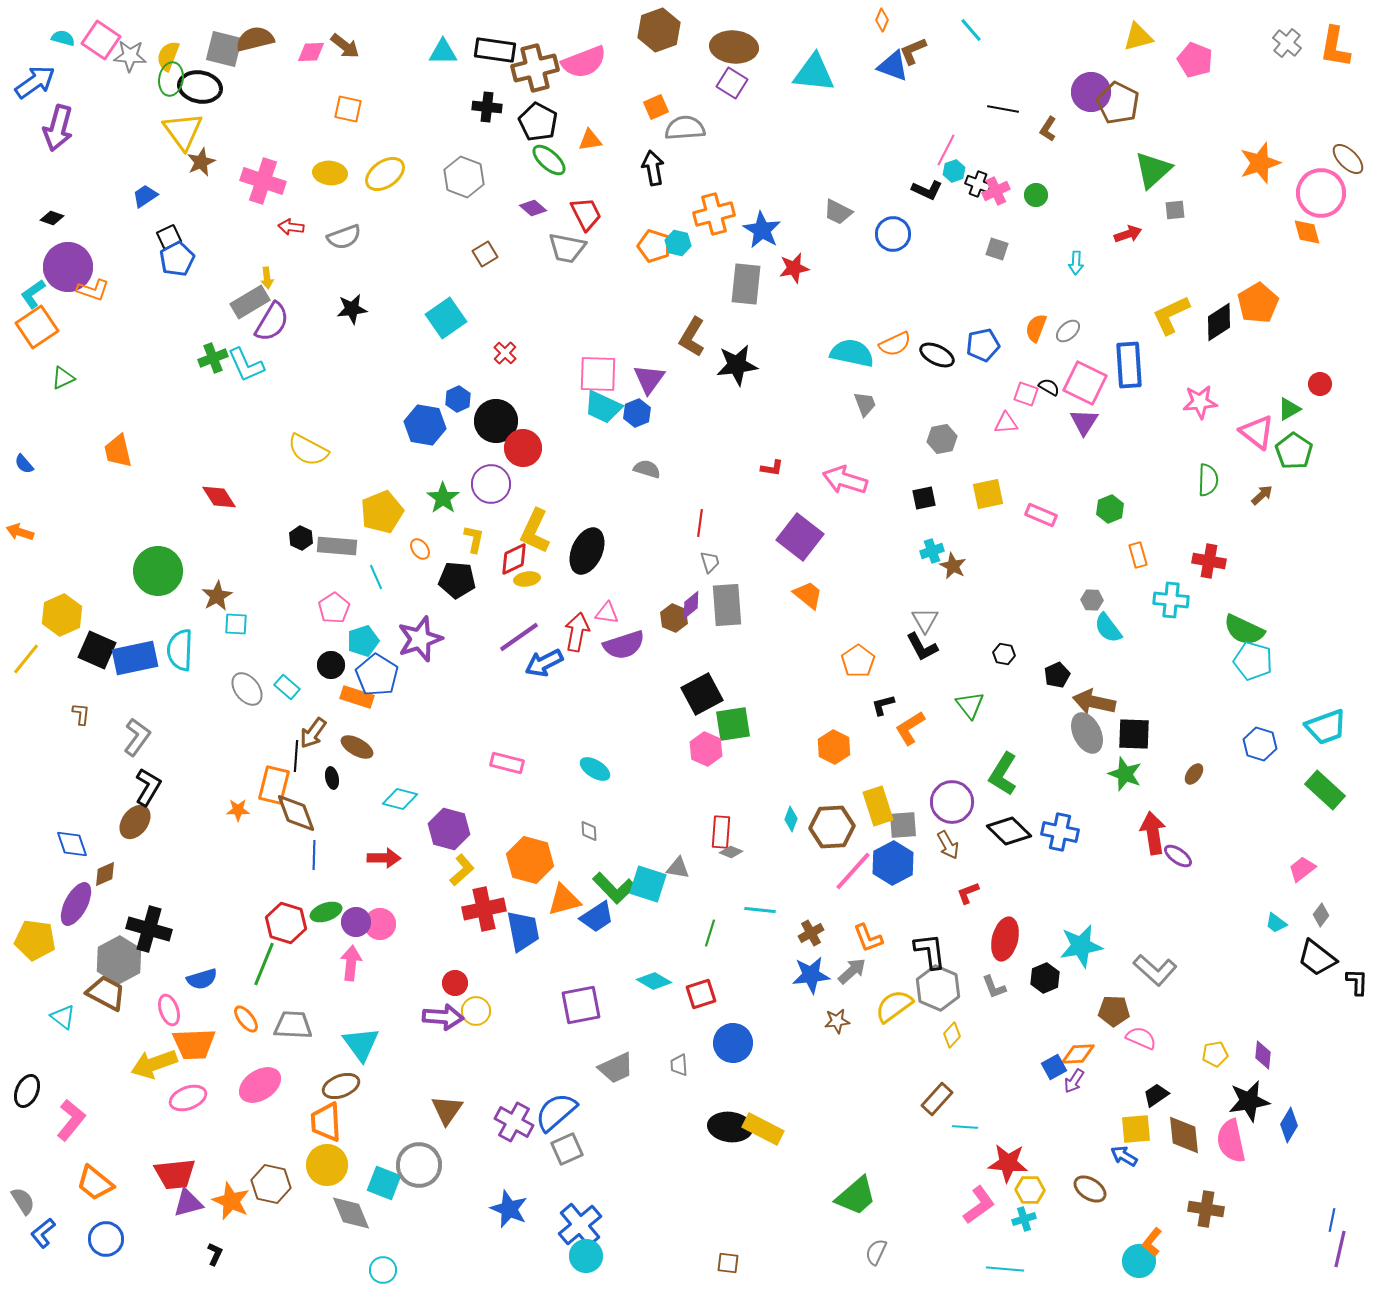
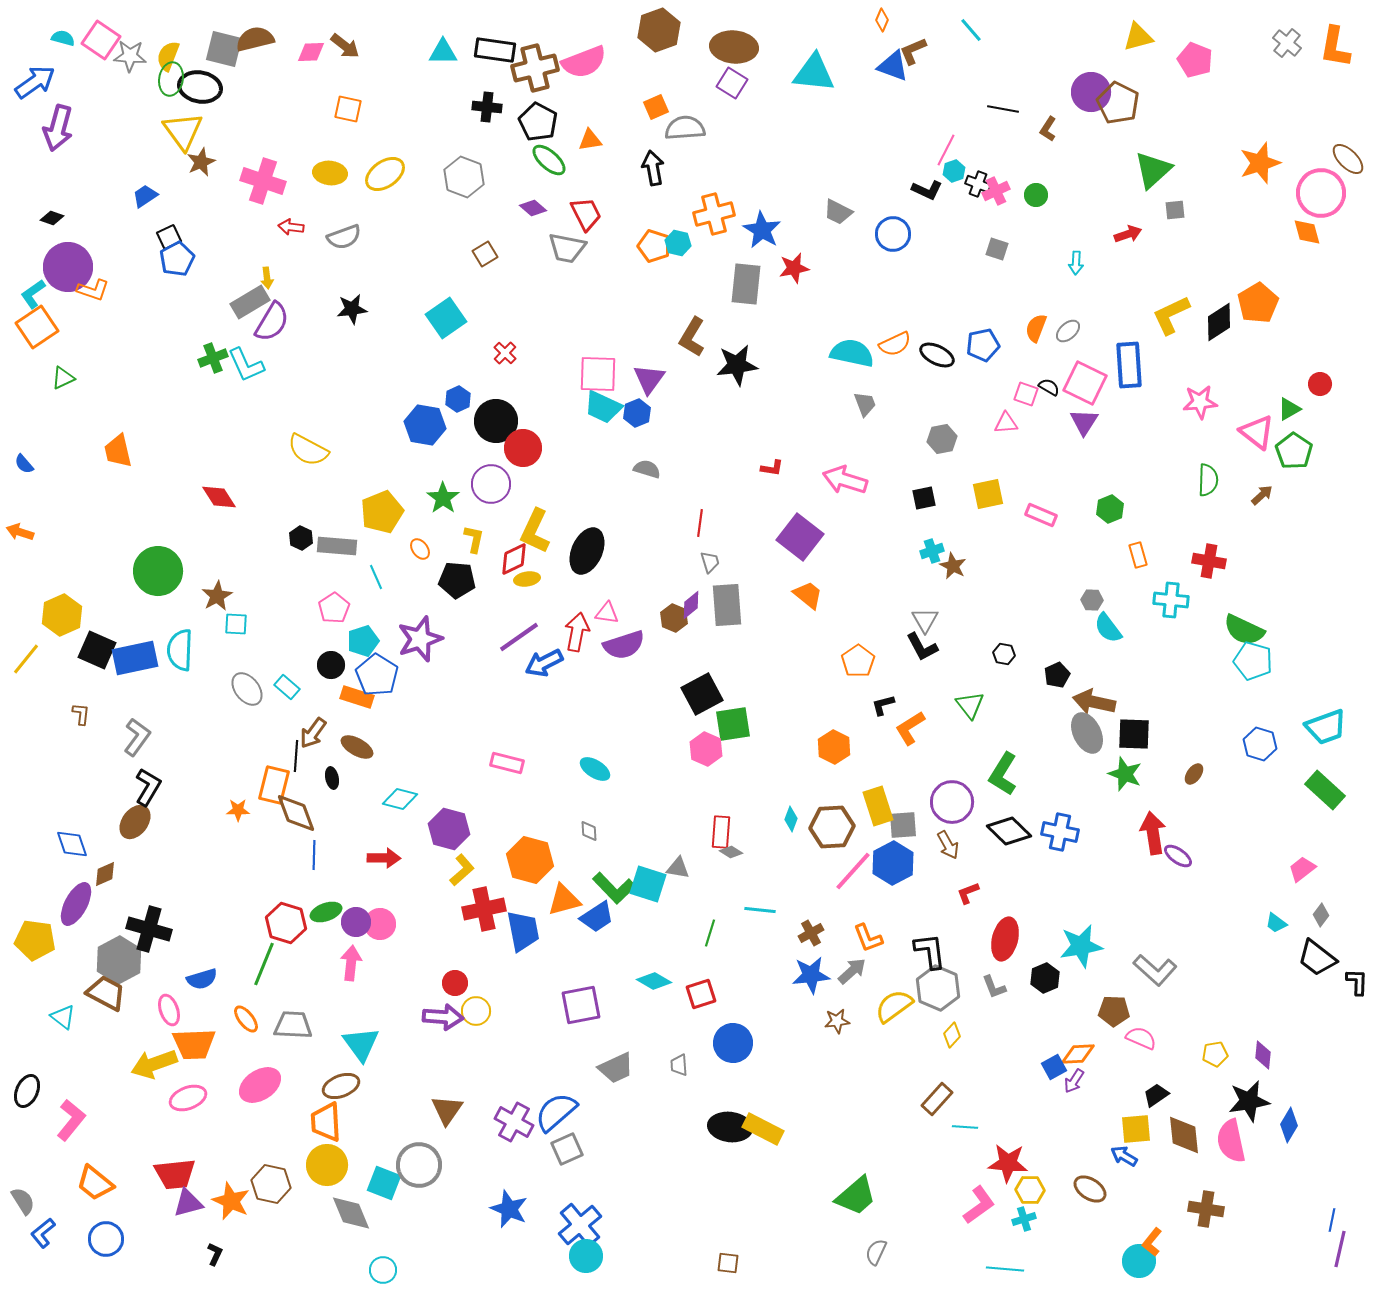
gray diamond at (731, 852): rotated 10 degrees clockwise
